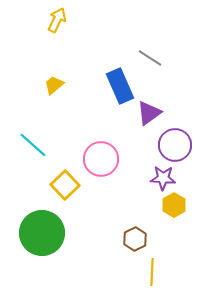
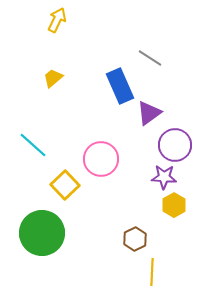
yellow trapezoid: moved 1 px left, 7 px up
purple star: moved 1 px right, 1 px up
